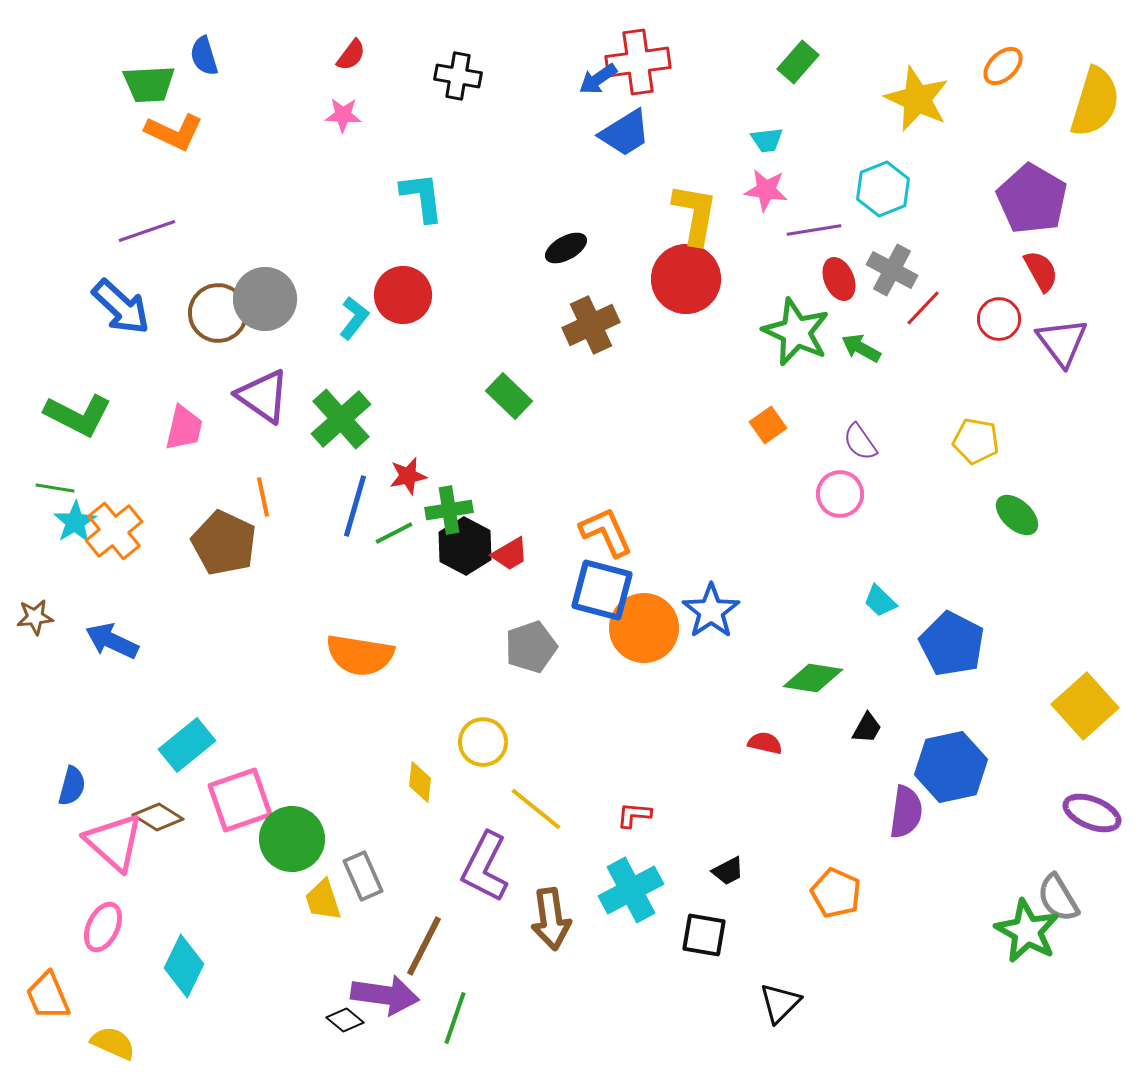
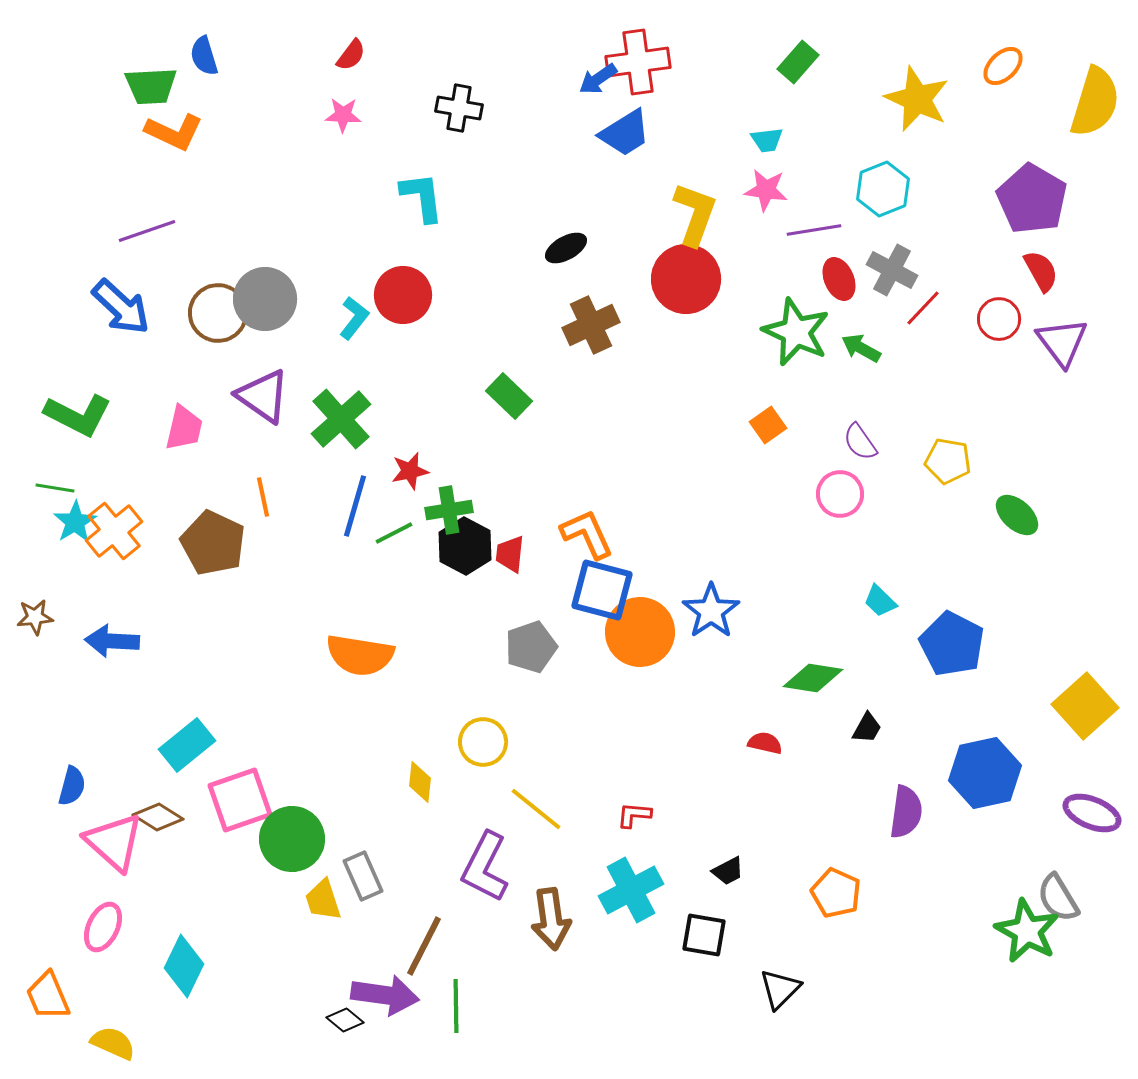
black cross at (458, 76): moved 1 px right, 32 px down
green trapezoid at (149, 84): moved 2 px right, 2 px down
yellow L-shape at (695, 214): rotated 10 degrees clockwise
yellow pentagon at (976, 441): moved 28 px left, 20 px down
red star at (408, 476): moved 2 px right, 5 px up
orange L-shape at (606, 532): moved 19 px left, 2 px down
brown pentagon at (224, 543): moved 11 px left
red trapezoid at (510, 554): rotated 126 degrees clockwise
orange circle at (644, 628): moved 4 px left, 4 px down
blue arrow at (112, 641): rotated 22 degrees counterclockwise
blue hexagon at (951, 767): moved 34 px right, 6 px down
black triangle at (780, 1003): moved 14 px up
green line at (455, 1018): moved 1 px right, 12 px up; rotated 20 degrees counterclockwise
